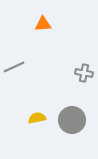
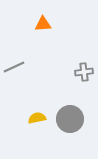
gray cross: moved 1 px up; rotated 18 degrees counterclockwise
gray circle: moved 2 px left, 1 px up
